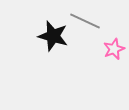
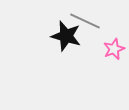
black star: moved 13 px right
